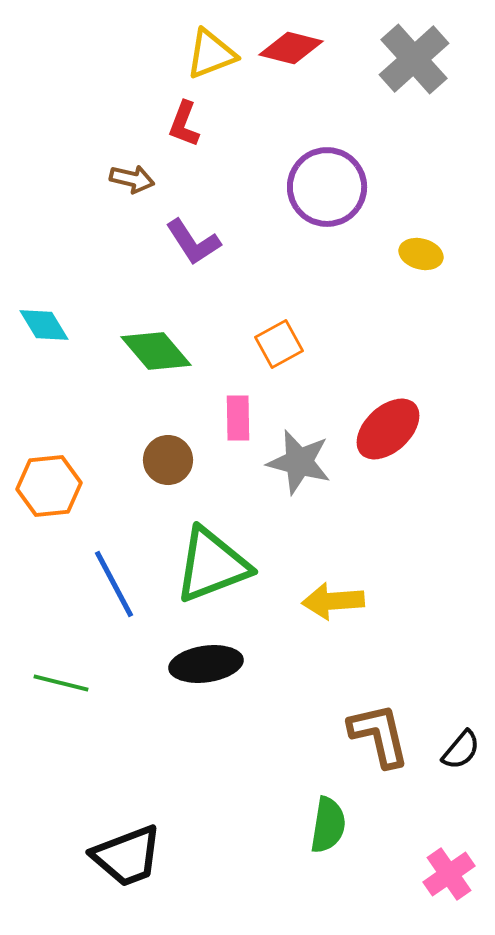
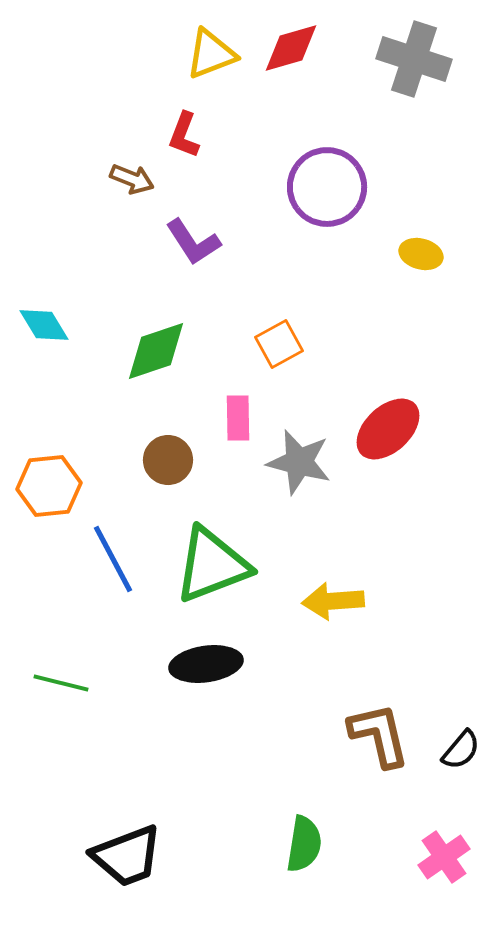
red diamond: rotated 30 degrees counterclockwise
gray cross: rotated 30 degrees counterclockwise
red L-shape: moved 11 px down
brown arrow: rotated 9 degrees clockwise
green diamond: rotated 68 degrees counterclockwise
blue line: moved 1 px left, 25 px up
green semicircle: moved 24 px left, 19 px down
pink cross: moved 5 px left, 17 px up
